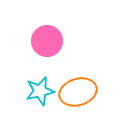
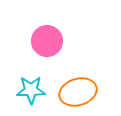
cyan star: moved 9 px left, 1 px up; rotated 12 degrees clockwise
